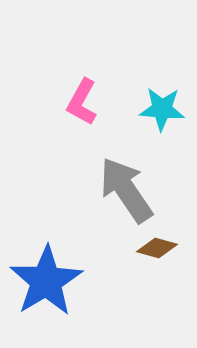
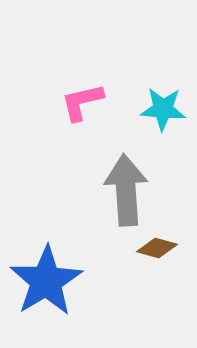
pink L-shape: rotated 48 degrees clockwise
cyan star: moved 1 px right
gray arrow: rotated 30 degrees clockwise
